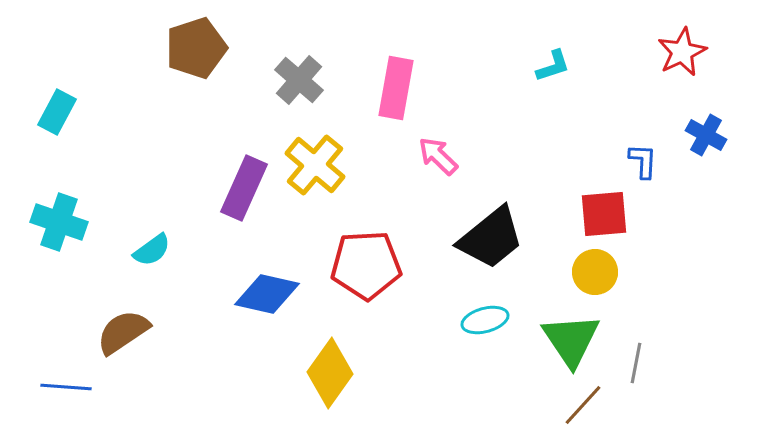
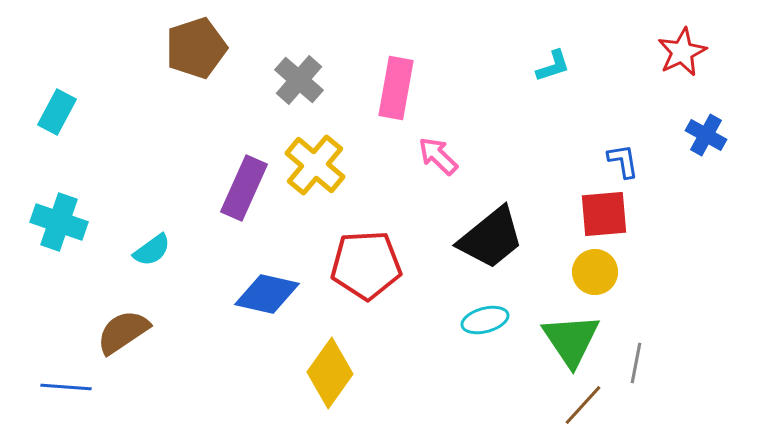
blue L-shape: moved 20 px left; rotated 12 degrees counterclockwise
